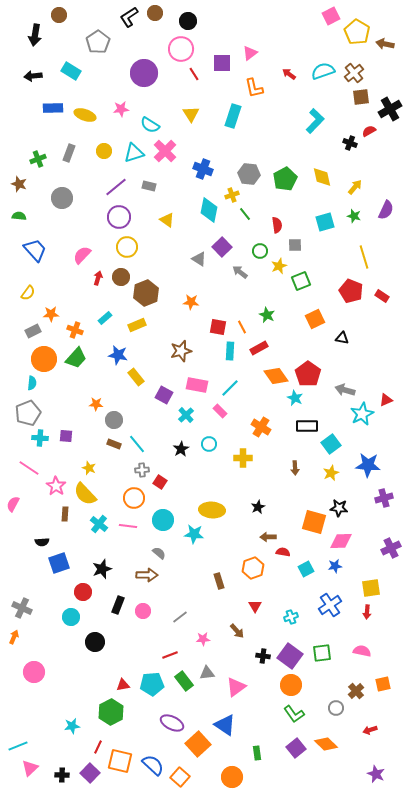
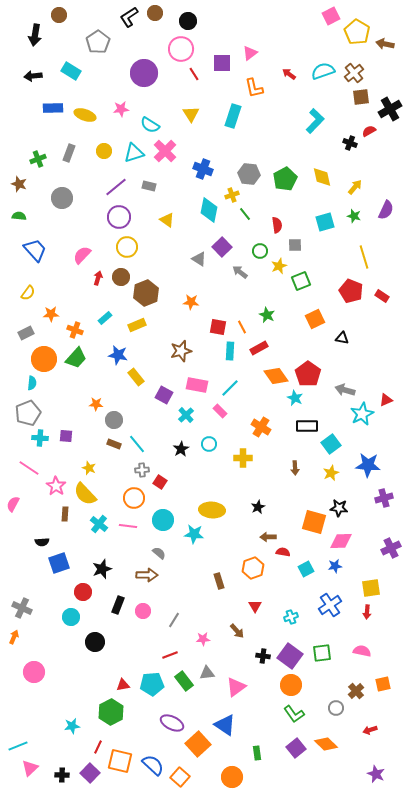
gray rectangle at (33, 331): moved 7 px left, 2 px down
gray line at (180, 617): moved 6 px left, 3 px down; rotated 21 degrees counterclockwise
